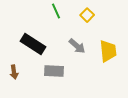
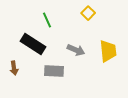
green line: moved 9 px left, 9 px down
yellow square: moved 1 px right, 2 px up
gray arrow: moved 1 px left, 4 px down; rotated 18 degrees counterclockwise
brown arrow: moved 4 px up
